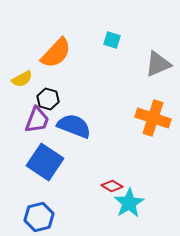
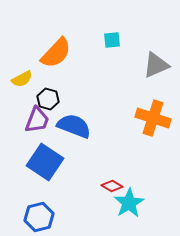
cyan square: rotated 24 degrees counterclockwise
gray triangle: moved 2 px left, 1 px down
